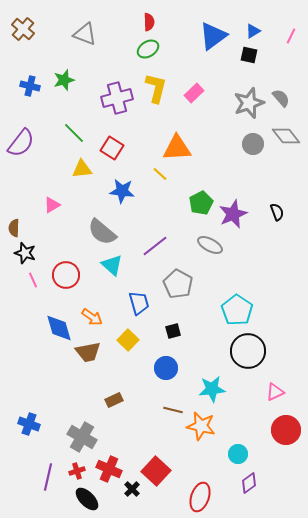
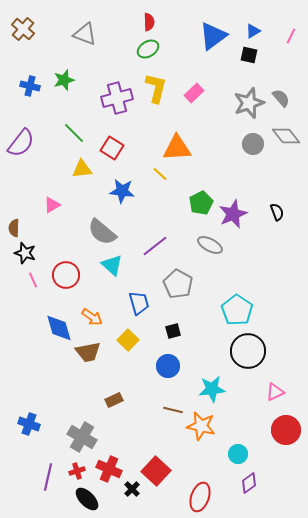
blue circle at (166, 368): moved 2 px right, 2 px up
